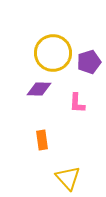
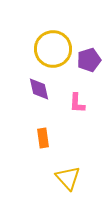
yellow circle: moved 4 px up
purple pentagon: moved 2 px up
purple diamond: rotated 75 degrees clockwise
orange rectangle: moved 1 px right, 2 px up
